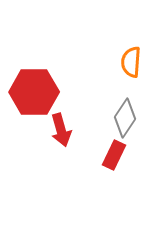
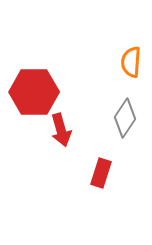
red rectangle: moved 13 px left, 18 px down; rotated 8 degrees counterclockwise
